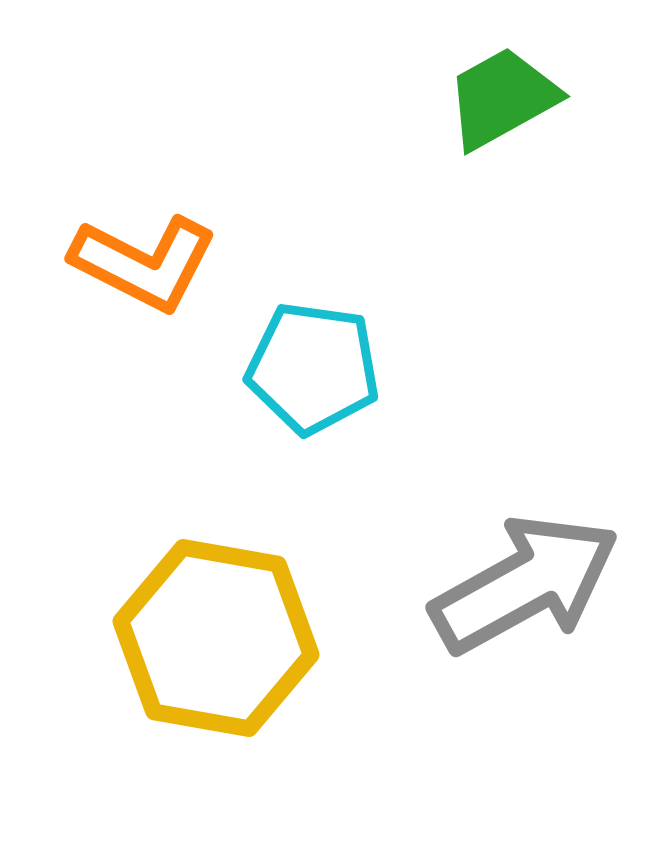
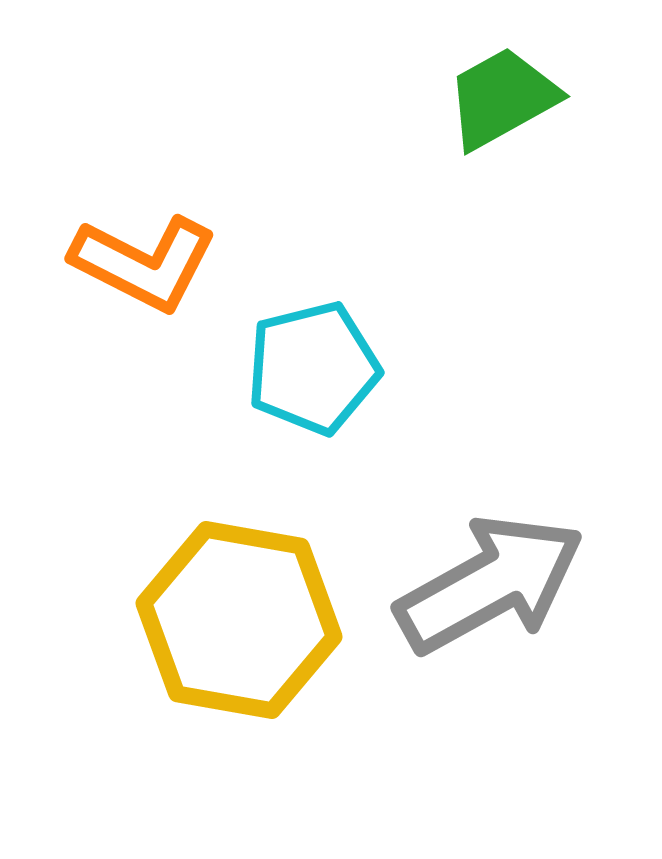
cyan pentagon: rotated 22 degrees counterclockwise
gray arrow: moved 35 px left
yellow hexagon: moved 23 px right, 18 px up
